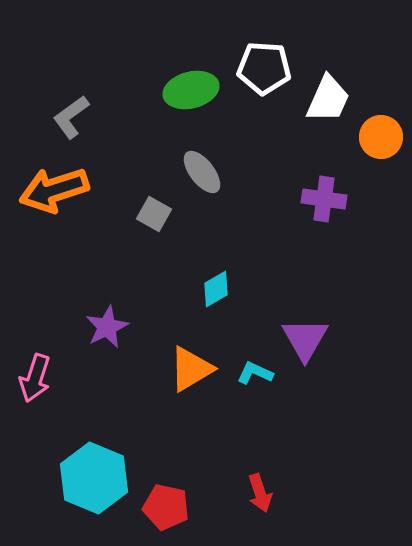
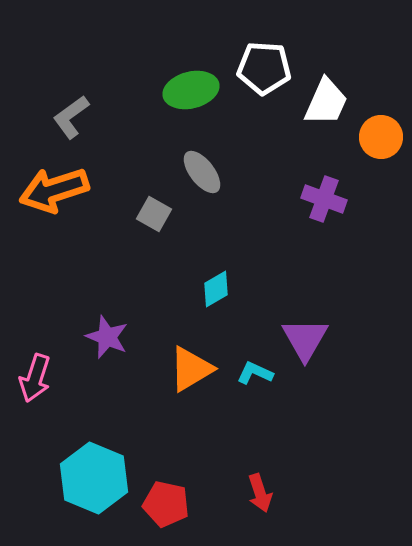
white trapezoid: moved 2 px left, 3 px down
purple cross: rotated 12 degrees clockwise
purple star: moved 10 px down; rotated 24 degrees counterclockwise
red pentagon: moved 3 px up
